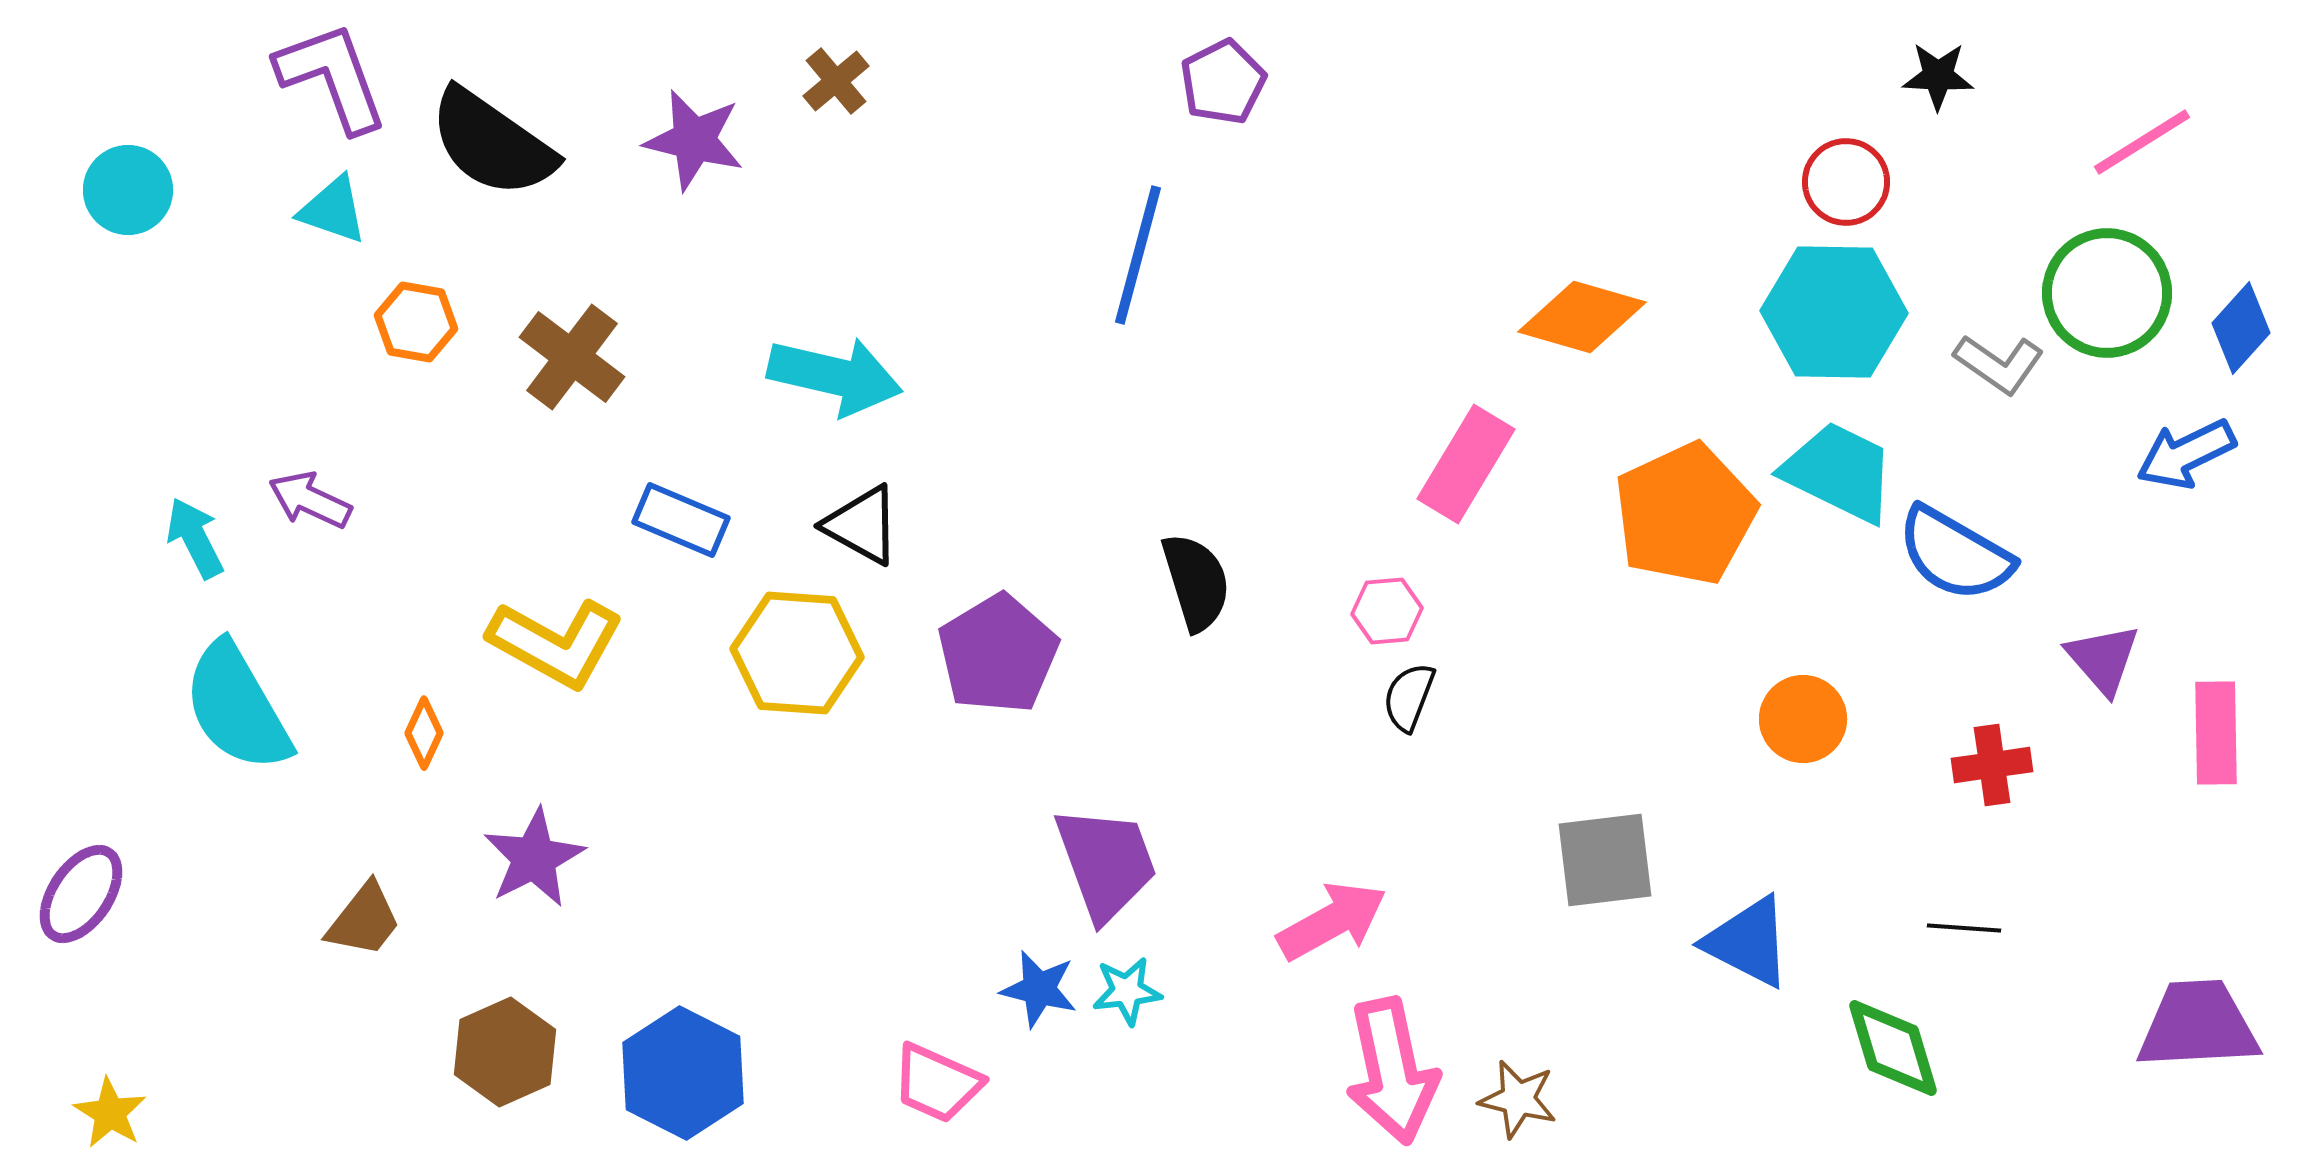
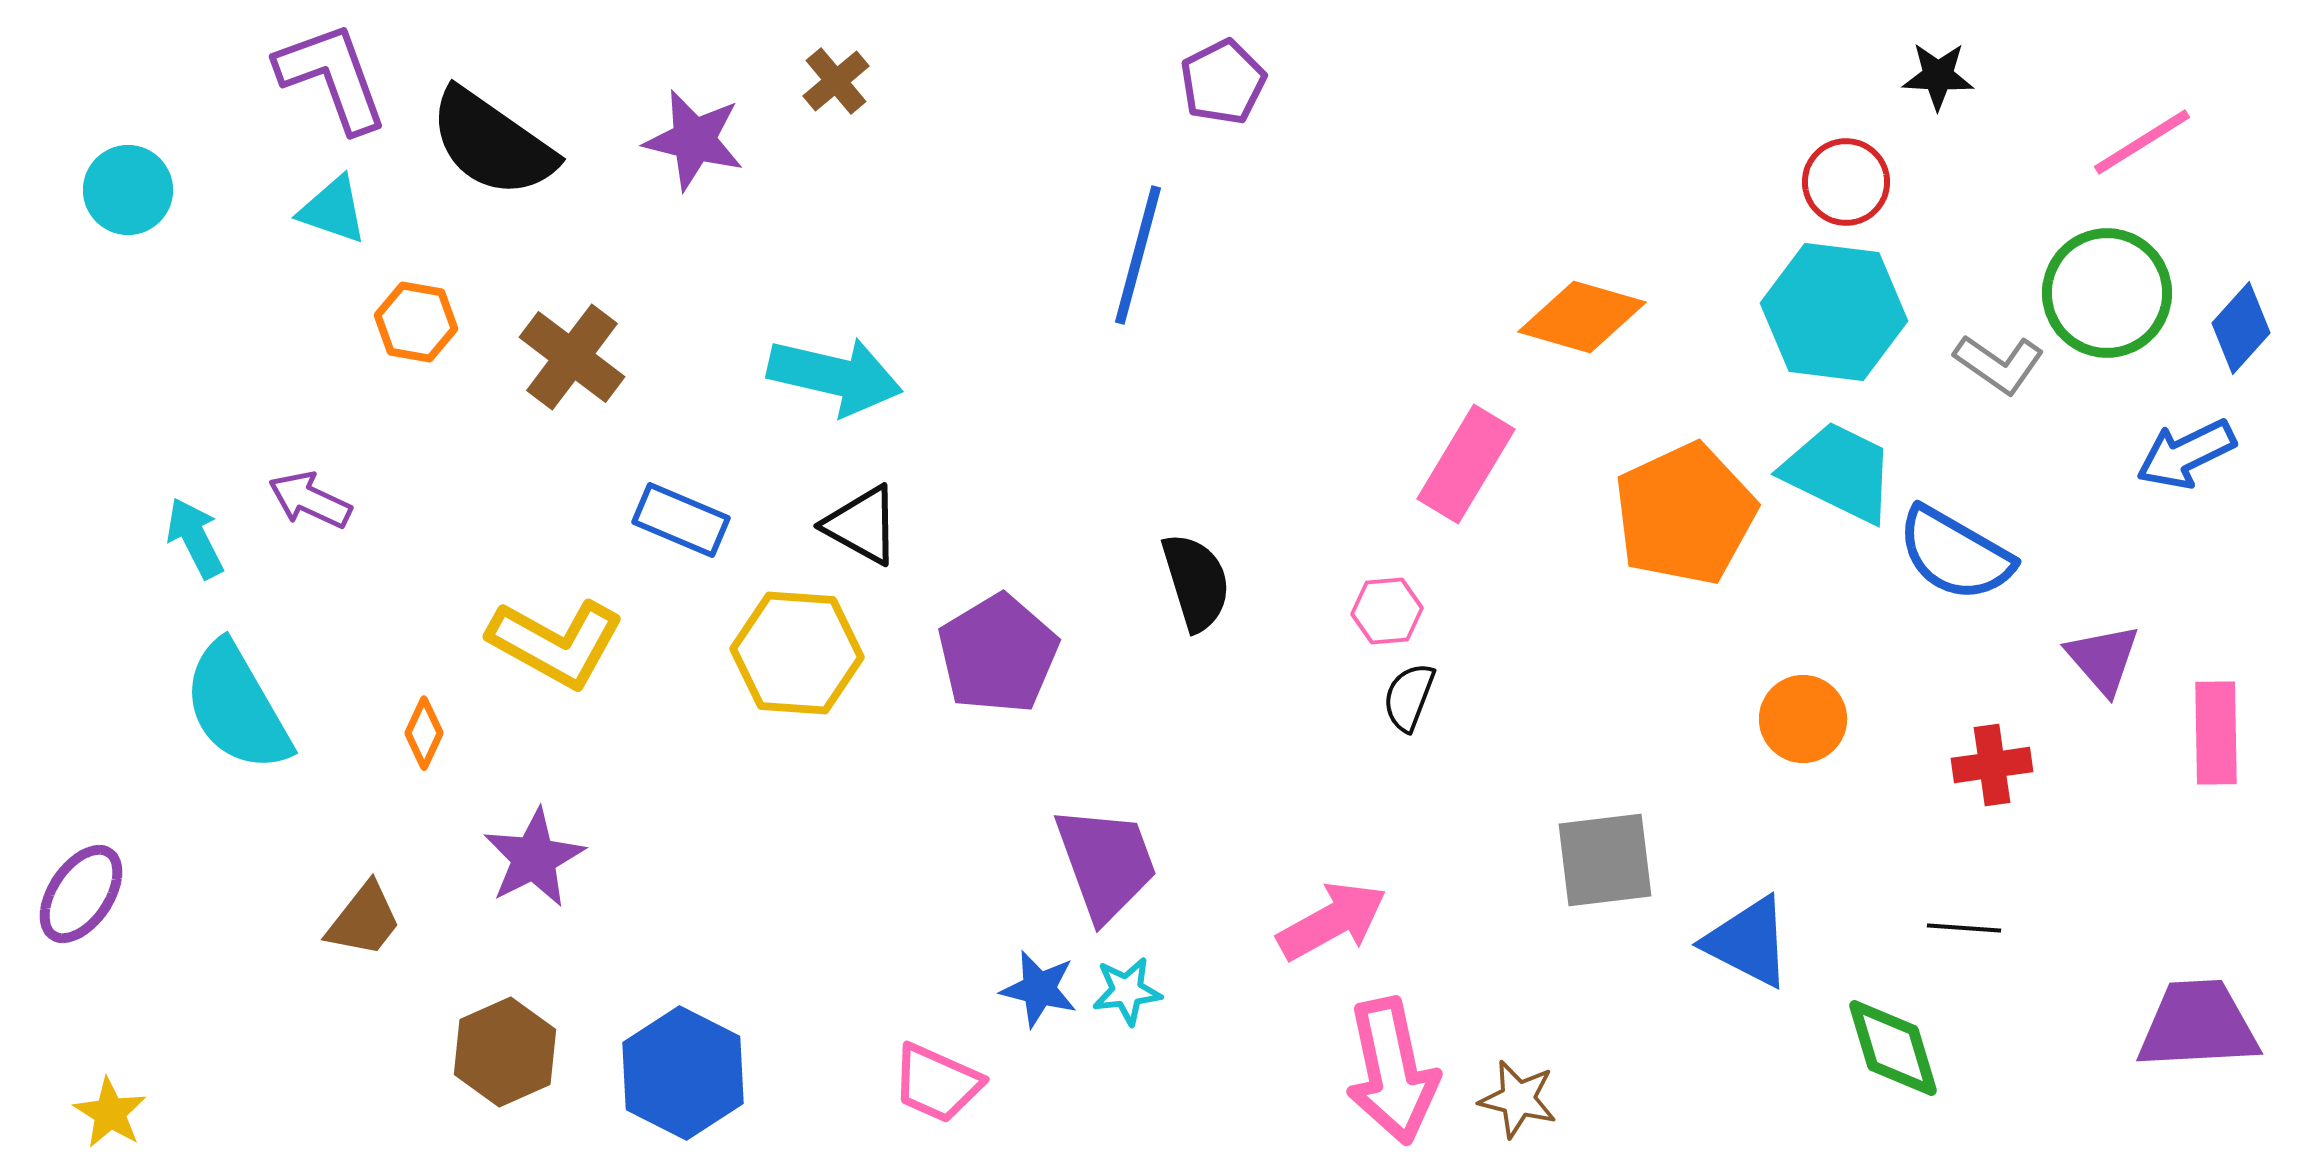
cyan hexagon at (1834, 312): rotated 6 degrees clockwise
